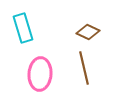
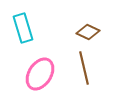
pink ellipse: rotated 28 degrees clockwise
